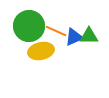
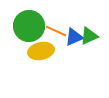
green triangle: rotated 24 degrees counterclockwise
